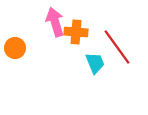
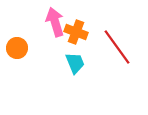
orange cross: rotated 15 degrees clockwise
orange circle: moved 2 px right
cyan trapezoid: moved 20 px left
